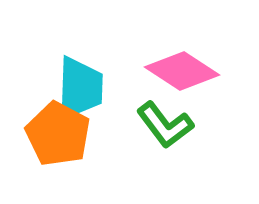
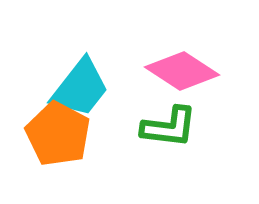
cyan trapezoid: rotated 36 degrees clockwise
green L-shape: moved 4 px right, 2 px down; rotated 46 degrees counterclockwise
